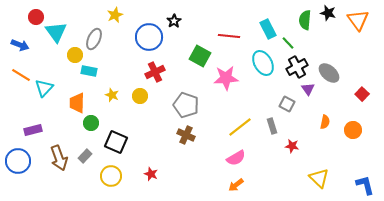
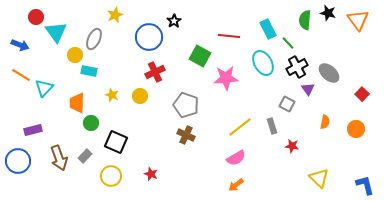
orange circle at (353, 130): moved 3 px right, 1 px up
